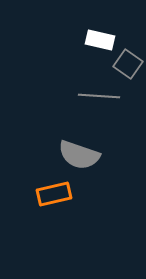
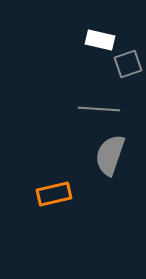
gray square: rotated 36 degrees clockwise
gray line: moved 13 px down
gray semicircle: moved 31 px right; rotated 90 degrees clockwise
